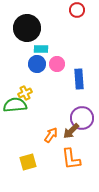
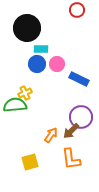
blue rectangle: rotated 60 degrees counterclockwise
purple circle: moved 1 px left, 1 px up
yellow square: moved 2 px right
